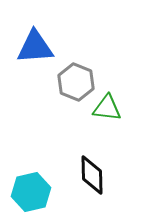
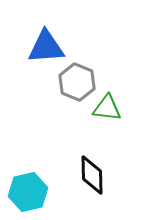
blue triangle: moved 11 px right
gray hexagon: moved 1 px right
cyan hexagon: moved 3 px left
